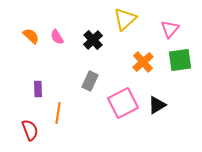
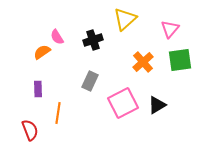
orange semicircle: moved 11 px right, 16 px down; rotated 78 degrees counterclockwise
black cross: rotated 24 degrees clockwise
